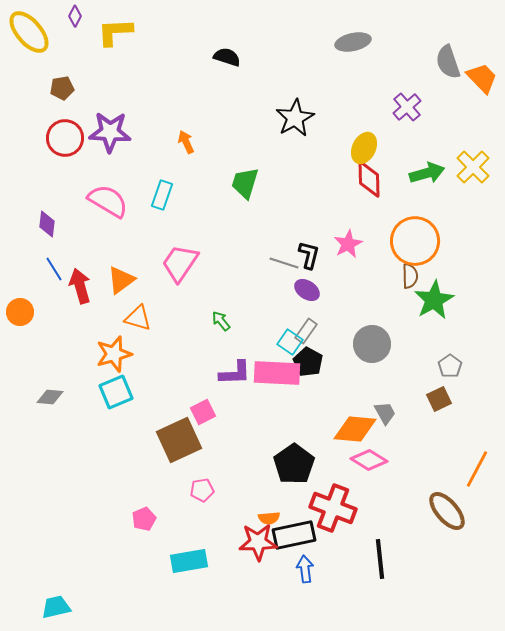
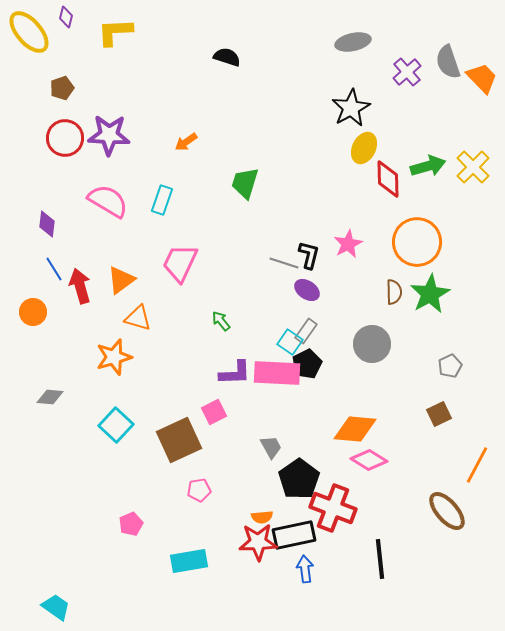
purple diamond at (75, 16): moved 9 px left, 1 px down; rotated 15 degrees counterclockwise
brown pentagon at (62, 88): rotated 10 degrees counterclockwise
purple cross at (407, 107): moved 35 px up
black star at (295, 118): moved 56 px right, 10 px up
purple star at (110, 132): moved 1 px left, 3 px down
orange arrow at (186, 142): rotated 100 degrees counterclockwise
green arrow at (427, 173): moved 1 px right, 7 px up
red diamond at (369, 179): moved 19 px right
cyan rectangle at (162, 195): moved 5 px down
orange circle at (415, 241): moved 2 px right, 1 px down
pink trapezoid at (180, 263): rotated 9 degrees counterclockwise
brown semicircle at (410, 276): moved 16 px left, 16 px down
green star at (434, 300): moved 4 px left, 6 px up
orange circle at (20, 312): moved 13 px right
orange star at (114, 354): moved 3 px down
black pentagon at (308, 362): moved 1 px left, 2 px down; rotated 16 degrees clockwise
gray pentagon at (450, 366): rotated 10 degrees clockwise
cyan square at (116, 392): moved 33 px down; rotated 24 degrees counterclockwise
brown square at (439, 399): moved 15 px down
pink square at (203, 412): moved 11 px right
gray trapezoid at (385, 413): moved 114 px left, 34 px down
black pentagon at (294, 464): moved 5 px right, 15 px down
orange line at (477, 469): moved 4 px up
pink pentagon at (202, 490): moved 3 px left
orange semicircle at (269, 518): moved 7 px left, 1 px up
pink pentagon at (144, 519): moved 13 px left, 5 px down
cyan trapezoid at (56, 607): rotated 48 degrees clockwise
